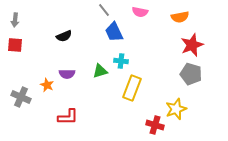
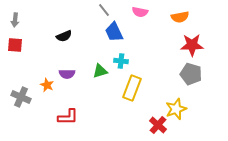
red star: rotated 20 degrees clockwise
red cross: moved 3 px right; rotated 24 degrees clockwise
